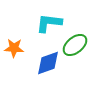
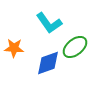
cyan L-shape: rotated 132 degrees counterclockwise
green ellipse: moved 2 px down
